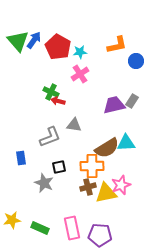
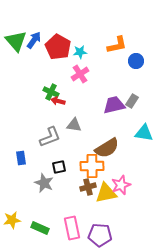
green triangle: moved 2 px left
cyan triangle: moved 18 px right, 10 px up; rotated 12 degrees clockwise
